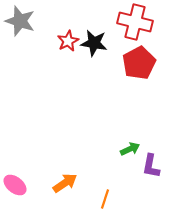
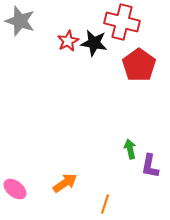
red cross: moved 13 px left
red pentagon: moved 2 px down; rotated 8 degrees counterclockwise
green arrow: rotated 78 degrees counterclockwise
purple L-shape: moved 1 px left
pink ellipse: moved 4 px down
orange line: moved 5 px down
